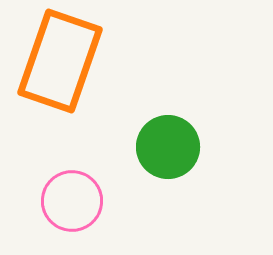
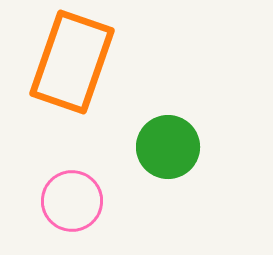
orange rectangle: moved 12 px right, 1 px down
